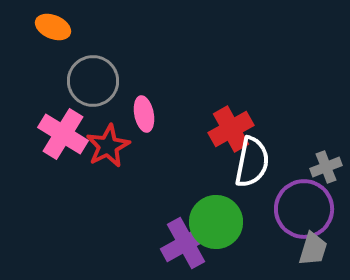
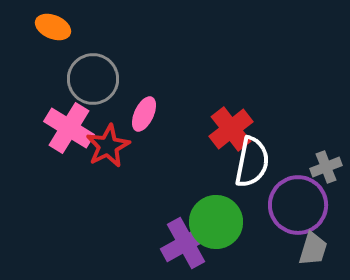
gray circle: moved 2 px up
pink ellipse: rotated 36 degrees clockwise
red cross: rotated 9 degrees counterclockwise
pink cross: moved 6 px right, 6 px up
purple circle: moved 6 px left, 4 px up
